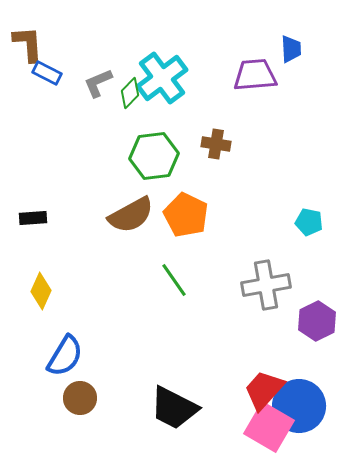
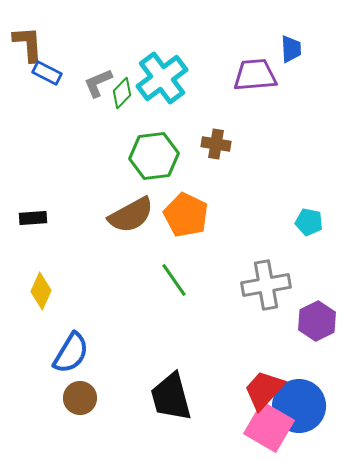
green diamond: moved 8 px left
blue semicircle: moved 6 px right, 3 px up
black trapezoid: moved 3 px left, 11 px up; rotated 48 degrees clockwise
